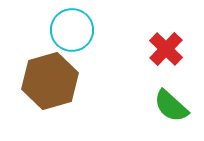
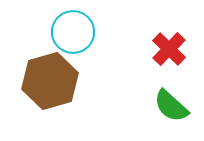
cyan circle: moved 1 px right, 2 px down
red cross: moved 3 px right
